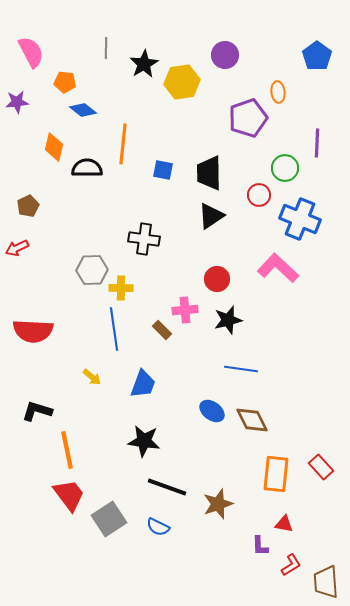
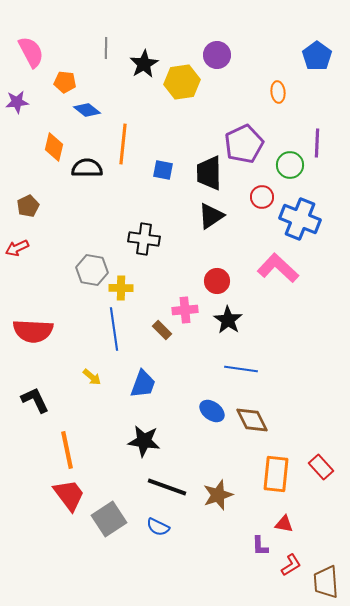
purple circle at (225, 55): moved 8 px left
blue diamond at (83, 110): moved 4 px right
purple pentagon at (248, 118): moved 4 px left, 26 px down; rotated 6 degrees counterclockwise
green circle at (285, 168): moved 5 px right, 3 px up
red circle at (259, 195): moved 3 px right, 2 px down
gray hexagon at (92, 270): rotated 12 degrees clockwise
red circle at (217, 279): moved 2 px down
black star at (228, 320): rotated 24 degrees counterclockwise
black L-shape at (37, 411): moved 2 px left, 11 px up; rotated 48 degrees clockwise
brown star at (218, 504): moved 9 px up
